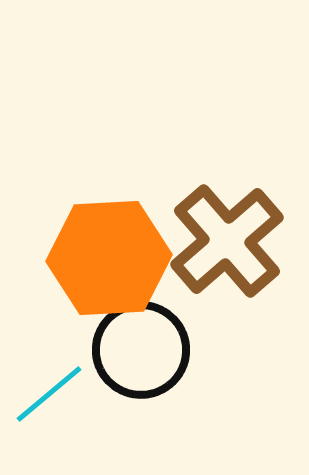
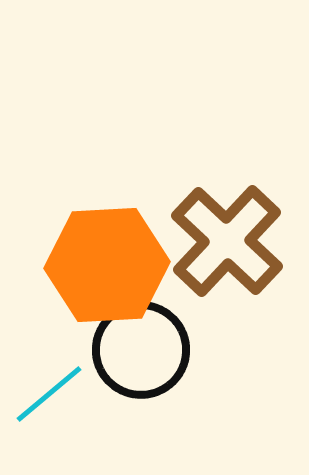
brown cross: rotated 6 degrees counterclockwise
orange hexagon: moved 2 px left, 7 px down
